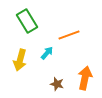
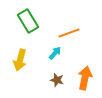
green rectangle: moved 1 px right
orange line: moved 2 px up
cyan arrow: moved 8 px right
brown star: moved 4 px up
